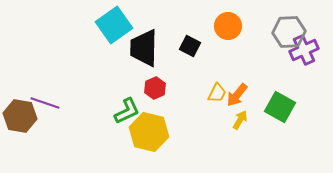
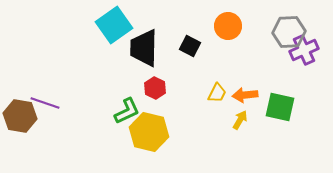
red hexagon: rotated 10 degrees counterclockwise
orange arrow: moved 8 px right; rotated 45 degrees clockwise
green square: rotated 16 degrees counterclockwise
